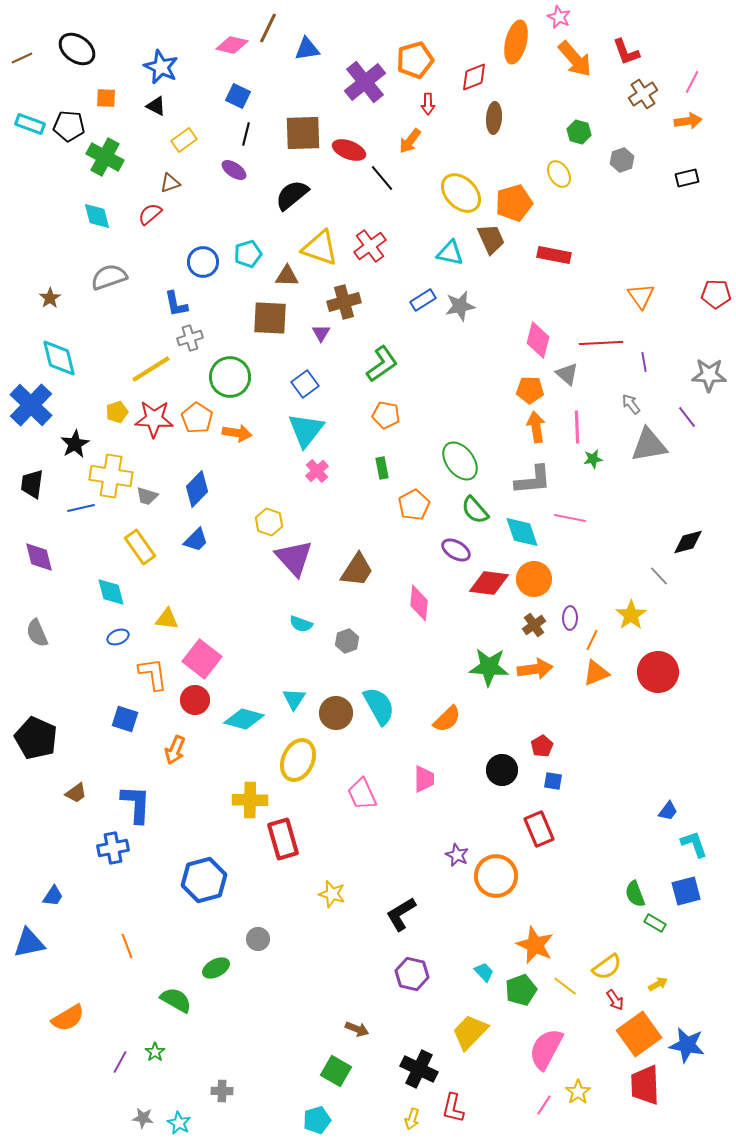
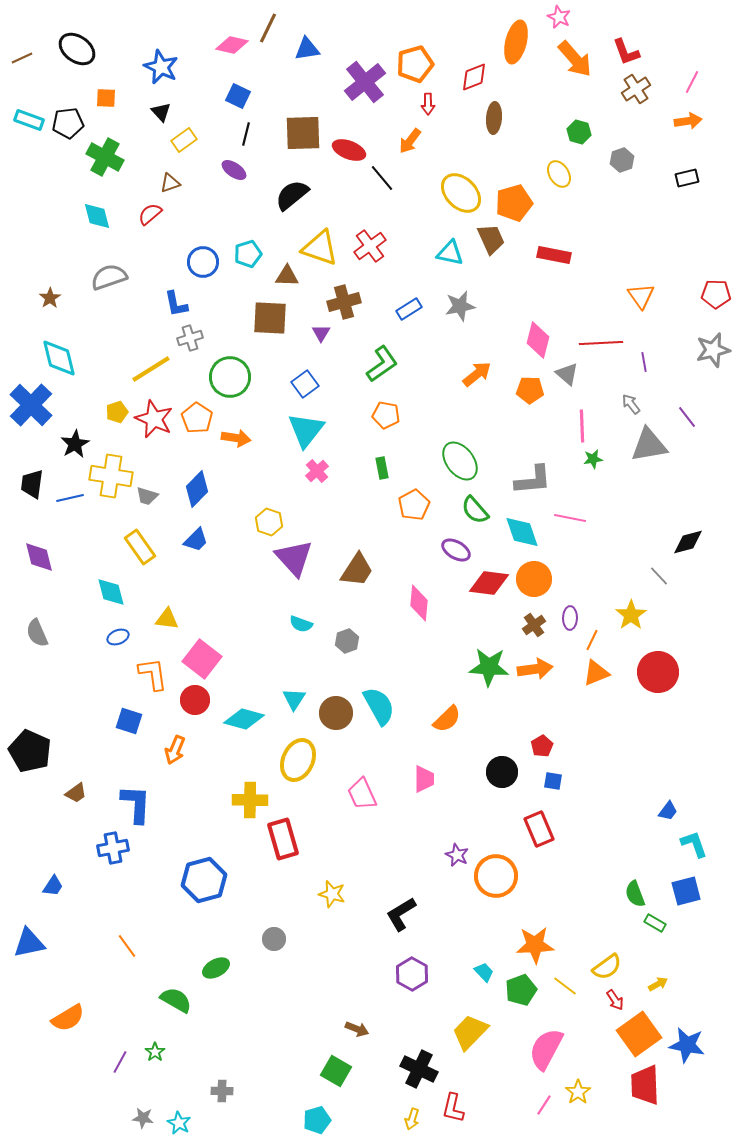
orange pentagon at (415, 60): moved 4 px down
brown cross at (643, 94): moved 7 px left, 5 px up
black triangle at (156, 106): moved 5 px right, 6 px down; rotated 20 degrees clockwise
cyan rectangle at (30, 124): moved 1 px left, 4 px up
black pentagon at (69, 126): moved 1 px left, 3 px up; rotated 12 degrees counterclockwise
blue rectangle at (423, 300): moved 14 px left, 9 px down
gray star at (709, 375): moved 4 px right, 25 px up; rotated 16 degrees counterclockwise
red star at (154, 419): rotated 21 degrees clockwise
orange arrow at (536, 427): moved 59 px left, 53 px up; rotated 60 degrees clockwise
pink line at (577, 427): moved 5 px right, 1 px up
orange arrow at (237, 433): moved 1 px left, 5 px down
blue line at (81, 508): moved 11 px left, 10 px up
blue square at (125, 719): moved 4 px right, 2 px down
black pentagon at (36, 738): moved 6 px left, 13 px down
black circle at (502, 770): moved 2 px down
blue trapezoid at (53, 896): moved 10 px up
gray circle at (258, 939): moved 16 px right
orange star at (535, 945): rotated 27 degrees counterclockwise
orange line at (127, 946): rotated 15 degrees counterclockwise
purple hexagon at (412, 974): rotated 16 degrees clockwise
